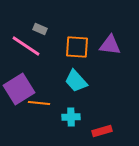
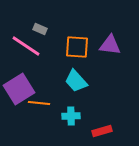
cyan cross: moved 1 px up
